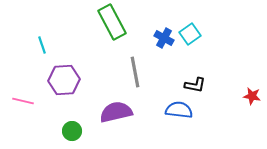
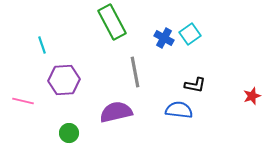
red star: rotated 30 degrees counterclockwise
green circle: moved 3 px left, 2 px down
